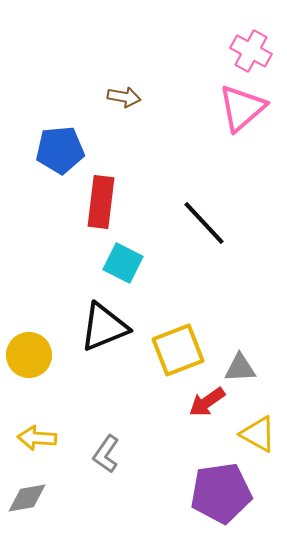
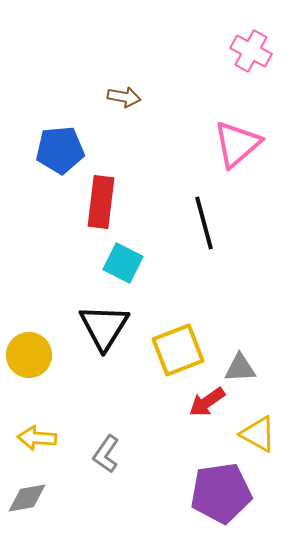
pink triangle: moved 5 px left, 36 px down
black line: rotated 28 degrees clockwise
black triangle: rotated 36 degrees counterclockwise
